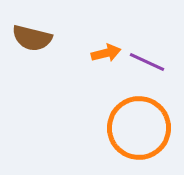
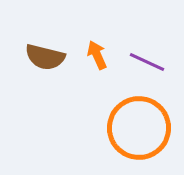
brown semicircle: moved 13 px right, 19 px down
orange arrow: moved 9 px left, 2 px down; rotated 100 degrees counterclockwise
